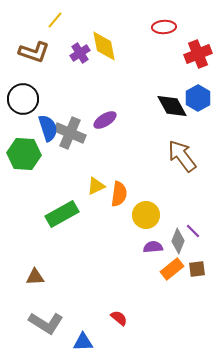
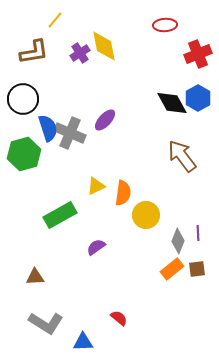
red ellipse: moved 1 px right, 2 px up
brown L-shape: rotated 28 degrees counterclockwise
black diamond: moved 3 px up
purple ellipse: rotated 15 degrees counterclockwise
green hexagon: rotated 20 degrees counterclockwise
orange semicircle: moved 4 px right, 1 px up
green rectangle: moved 2 px left, 1 px down
purple line: moved 5 px right, 2 px down; rotated 42 degrees clockwise
purple semicircle: moved 57 px left; rotated 30 degrees counterclockwise
